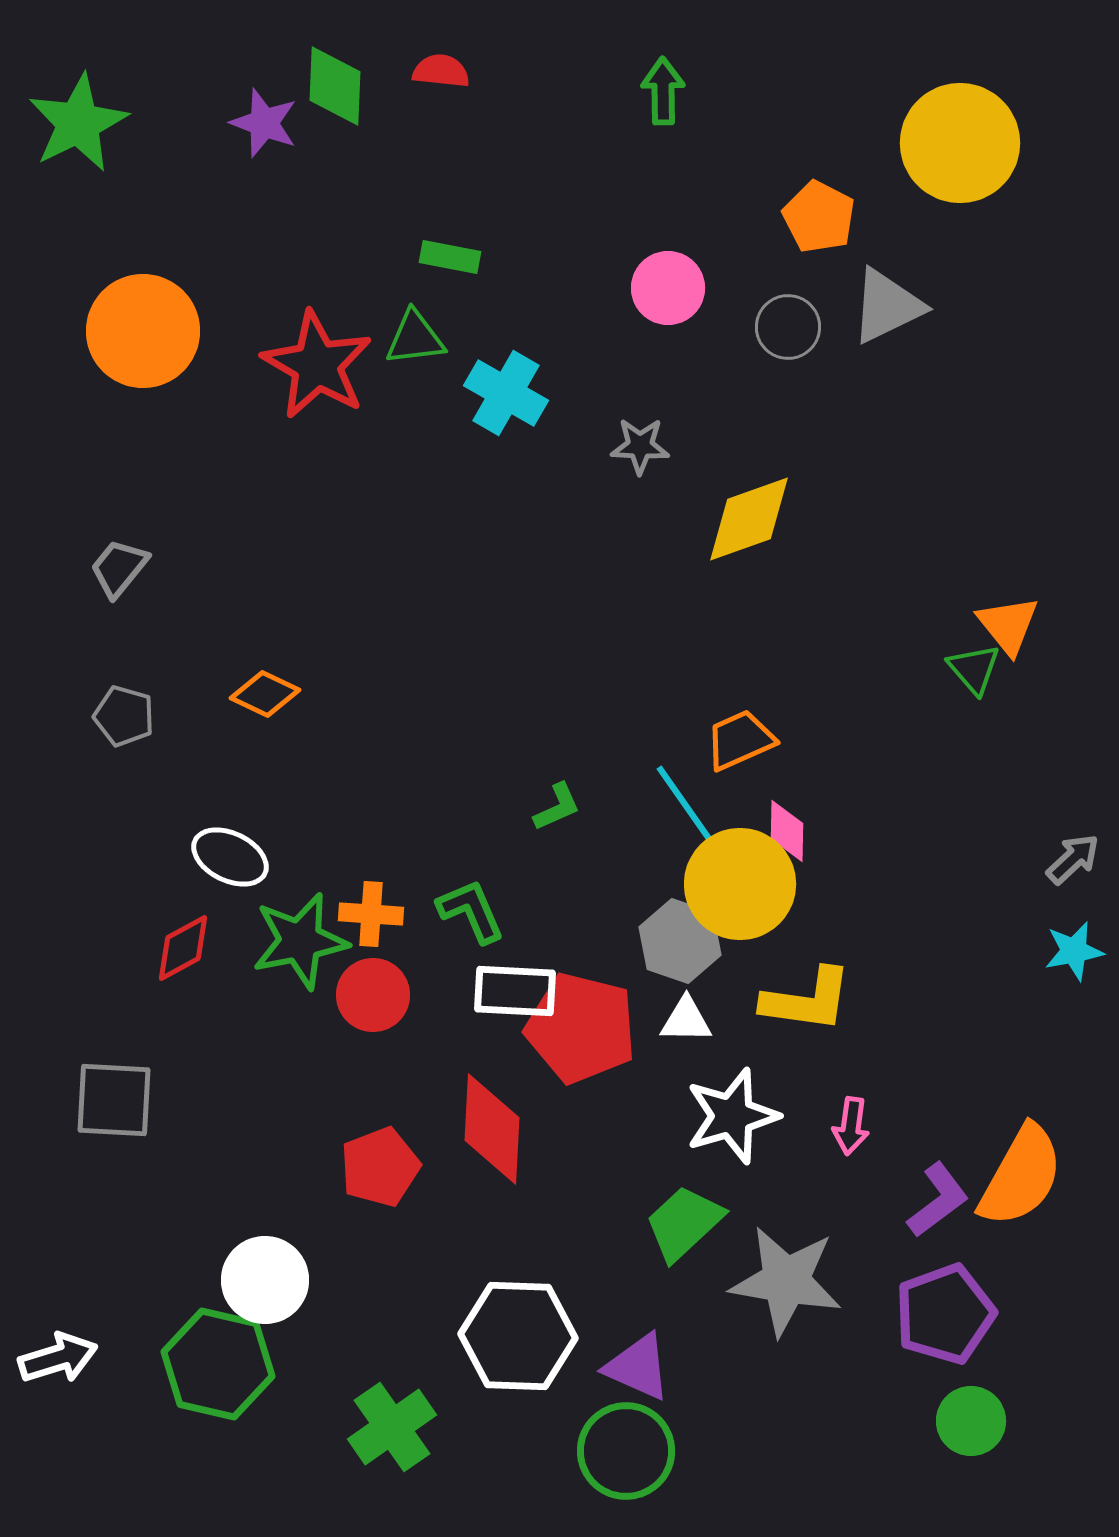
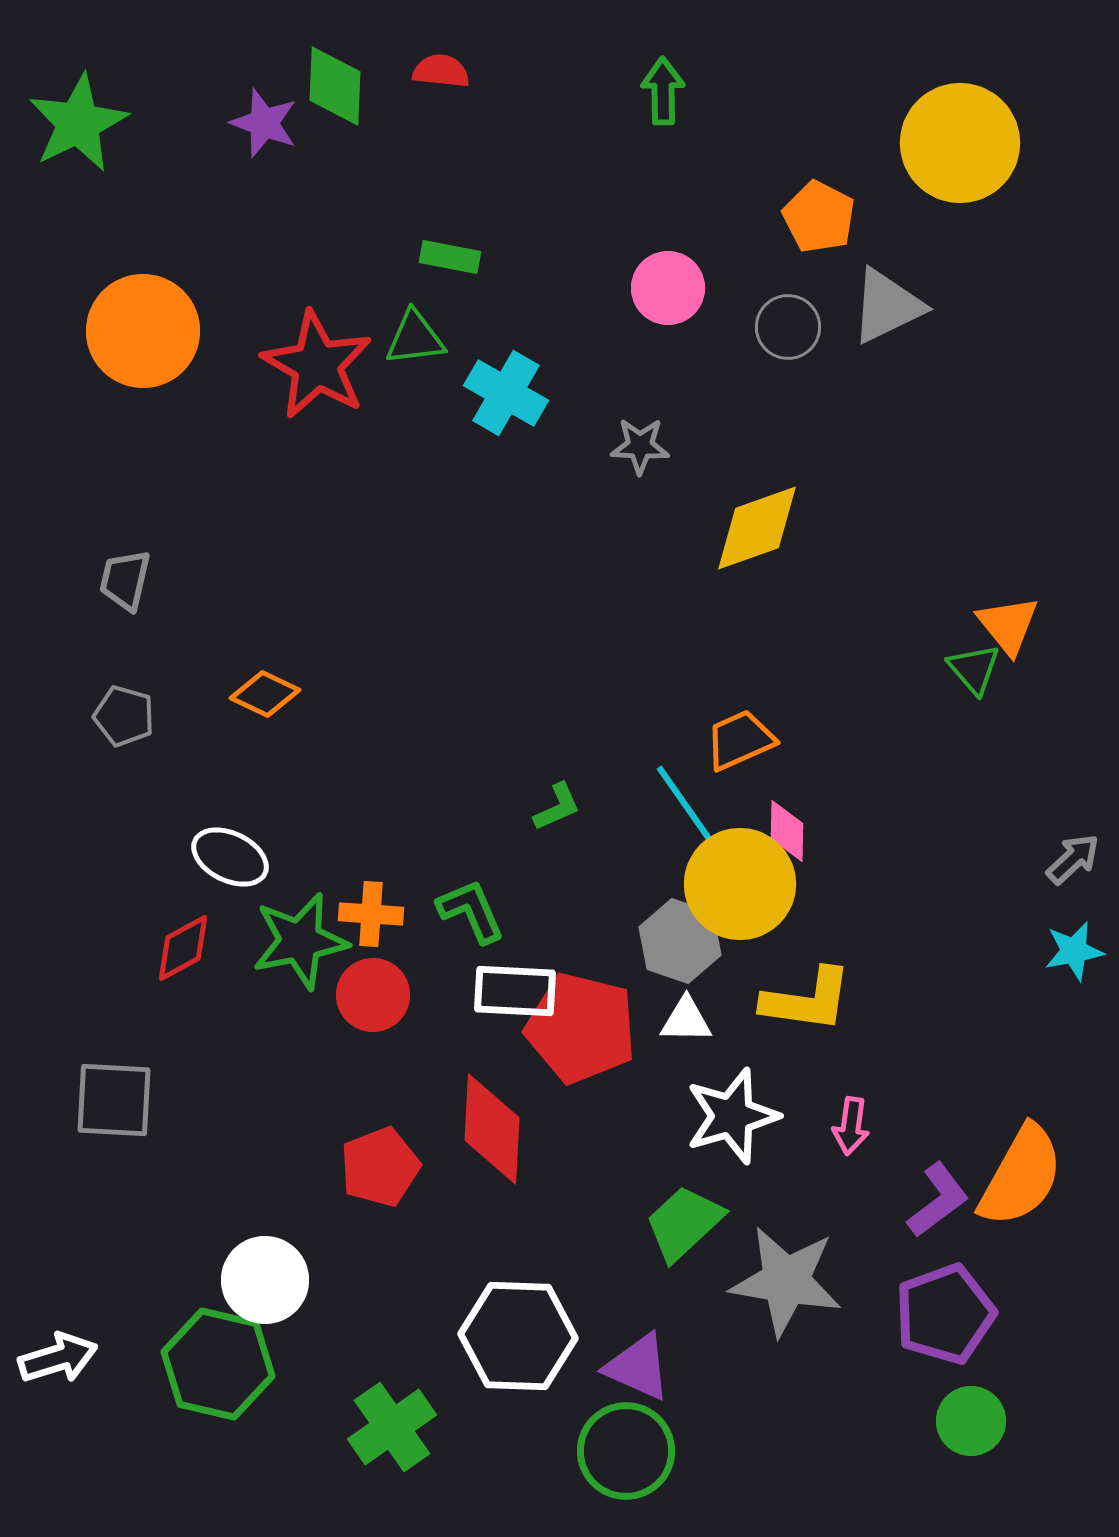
yellow diamond at (749, 519): moved 8 px right, 9 px down
gray trapezoid at (119, 568): moved 6 px right, 12 px down; rotated 26 degrees counterclockwise
